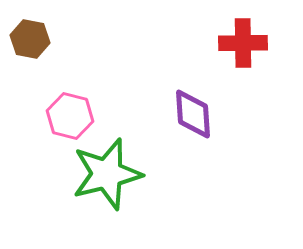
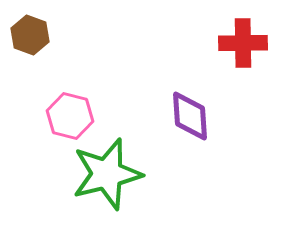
brown hexagon: moved 4 px up; rotated 9 degrees clockwise
purple diamond: moved 3 px left, 2 px down
